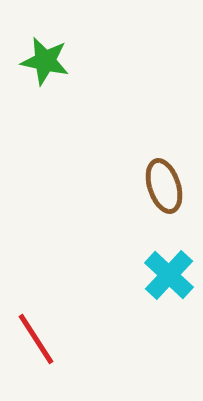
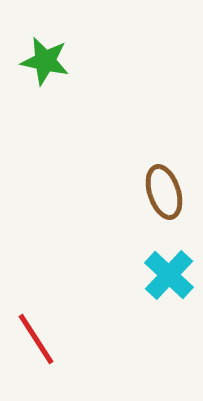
brown ellipse: moved 6 px down
